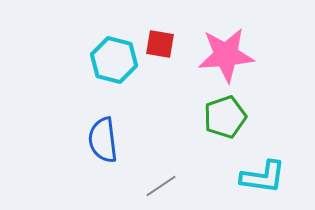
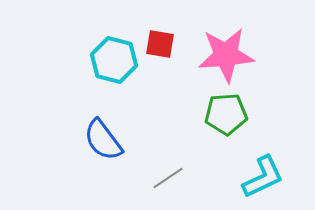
green pentagon: moved 1 px right, 3 px up; rotated 15 degrees clockwise
blue semicircle: rotated 30 degrees counterclockwise
cyan L-shape: rotated 33 degrees counterclockwise
gray line: moved 7 px right, 8 px up
